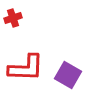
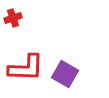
purple square: moved 3 px left, 1 px up
